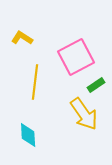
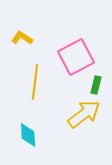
green rectangle: rotated 42 degrees counterclockwise
yellow arrow: rotated 92 degrees counterclockwise
